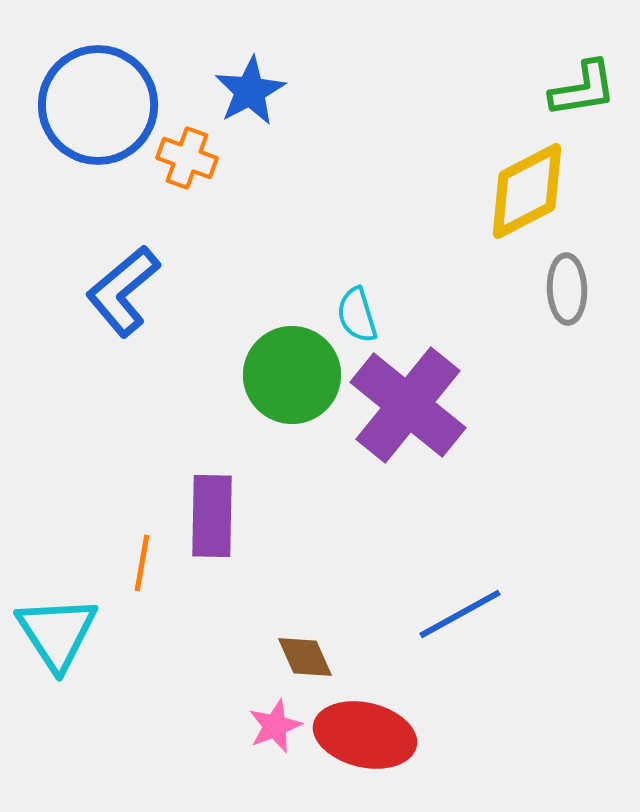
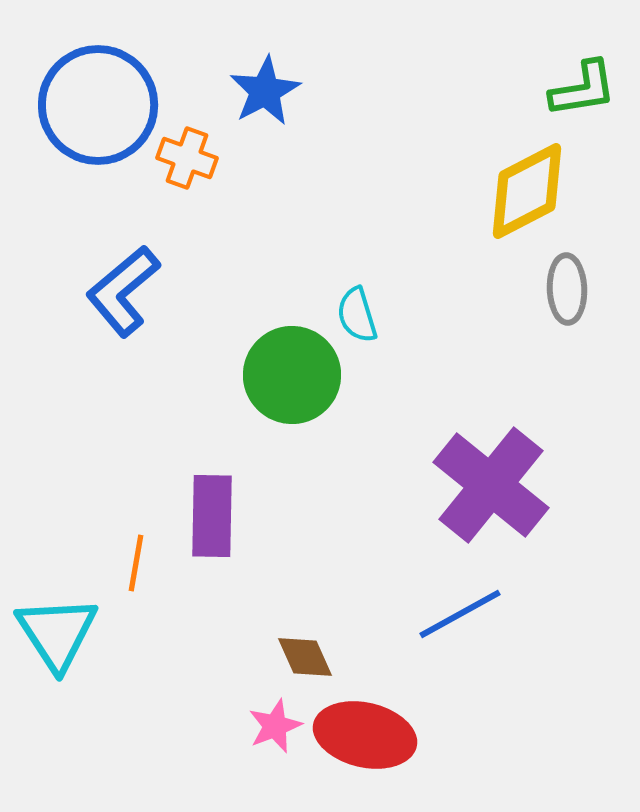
blue star: moved 15 px right
purple cross: moved 83 px right, 80 px down
orange line: moved 6 px left
